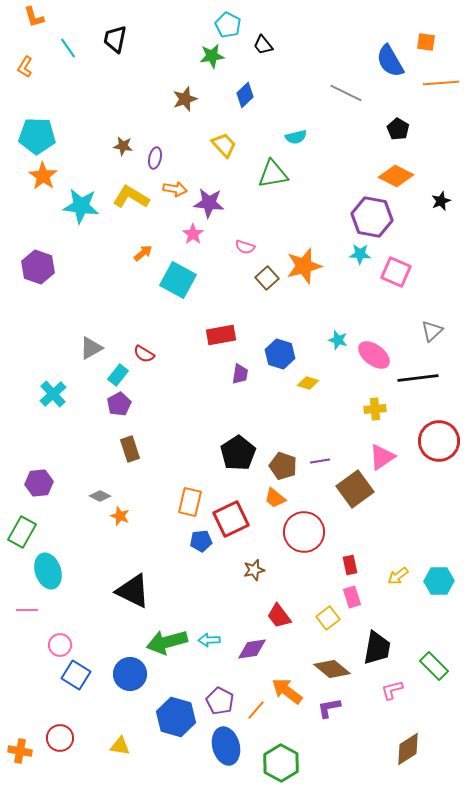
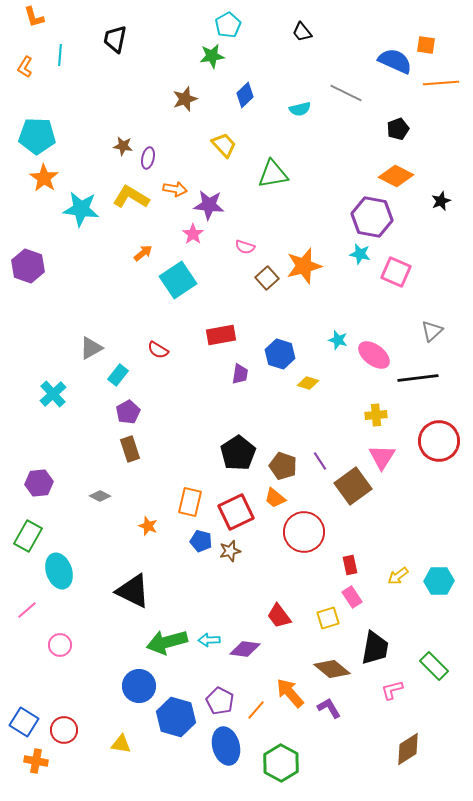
cyan pentagon at (228, 25): rotated 15 degrees clockwise
orange square at (426, 42): moved 3 px down
black trapezoid at (263, 45): moved 39 px right, 13 px up
cyan line at (68, 48): moved 8 px left, 7 px down; rotated 40 degrees clockwise
blue semicircle at (390, 61): moved 5 px right; rotated 144 degrees clockwise
black pentagon at (398, 129): rotated 20 degrees clockwise
cyan semicircle at (296, 137): moved 4 px right, 28 px up
purple ellipse at (155, 158): moved 7 px left
orange star at (43, 176): moved 1 px right, 2 px down
purple star at (209, 203): moved 2 px down
cyan star at (81, 206): moved 3 px down
cyan star at (360, 254): rotated 10 degrees clockwise
purple hexagon at (38, 267): moved 10 px left, 1 px up
cyan square at (178, 280): rotated 27 degrees clockwise
red semicircle at (144, 354): moved 14 px right, 4 px up
purple pentagon at (119, 404): moved 9 px right, 8 px down
yellow cross at (375, 409): moved 1 px right, 6 px down
pink triangle at (382, 457): rotated 24 degrees counterclockwise
purple line at (320, 461): rotated 66 degrees clockwise
brown square at (355, 489): moved 2 px left, 3 px up
orange star at (120, 516): moved 28 px right, 10 px down
red square at (231, 519): moved 5 px right, 7 px up
green rectangle at (22, 532): moved 6 px right, 4 px down
blue pentagon at (201, 541): rotated 20 degrees clockwise
brown star at (254, 570): moved 24 px left, 19 px up
cyan ellipse at (48, 571): moved 11 px right
pink rectangle at (352, 597): rotated 15 degrees counterclockwise
pink line at (27, 610): rotated 40 degrees counterclockwise
yellow square at (328, 618): rotated 20 degrees clockwise
black trapezoid at (377, 648): moved 2 px left
purple diamond at (252, 649): moved 7 px left; rotated 16 degrees clockwise
blue circle at (130, 674): moved 9 px right, 12 px down
blue square at (76, 675): moved 52 px left, 47 px down
orange arrow at (287, 691): moved 3 px right, 2 px down; rotated 12 degrees clockwise
purple L-shape at (329, 708): rotated 70 degrees clockwise
red circle at (60, 738): moved 4 px right, 8 px up
yellow triangle at (120, 746): moved 1 px right, 2 px up
orange cross at (20, 751): moved 16 px right, 10 px down
